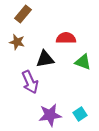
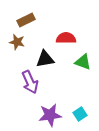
brown rectangle: moved 3 px right, 6 px down; rotated 24 degrees clockwise
